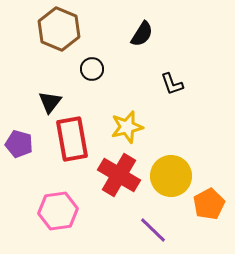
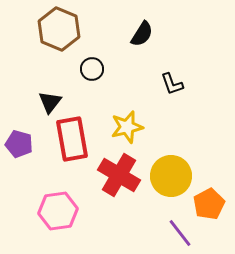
purple line: moved 27 px right, 3 px down; rotated 8 degrees clockwise
